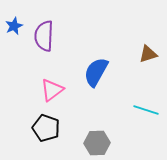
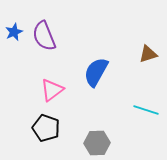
blue star: moved 6 px down
purple semicircle: rotated 24 degrees counterclockwise
